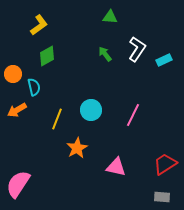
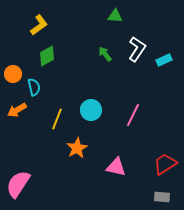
green triangle: moved 5 px right, 1 px up
